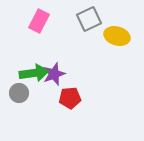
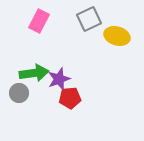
purple star: moved 5 px right, 5 px down
